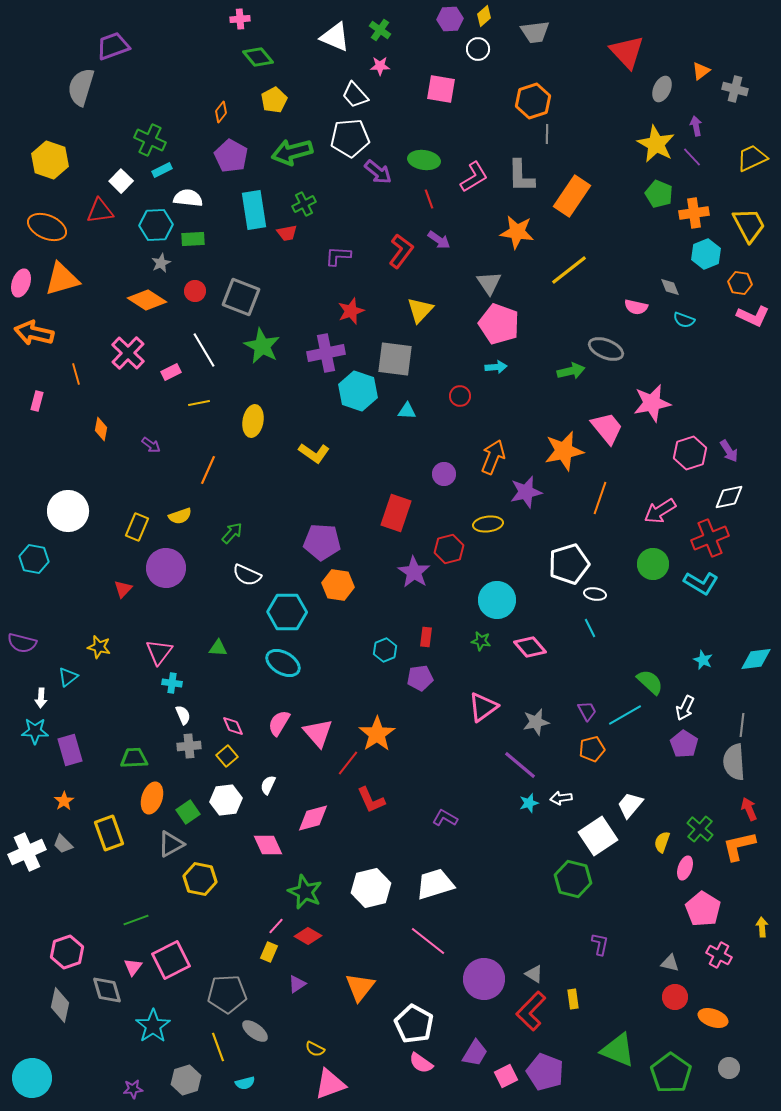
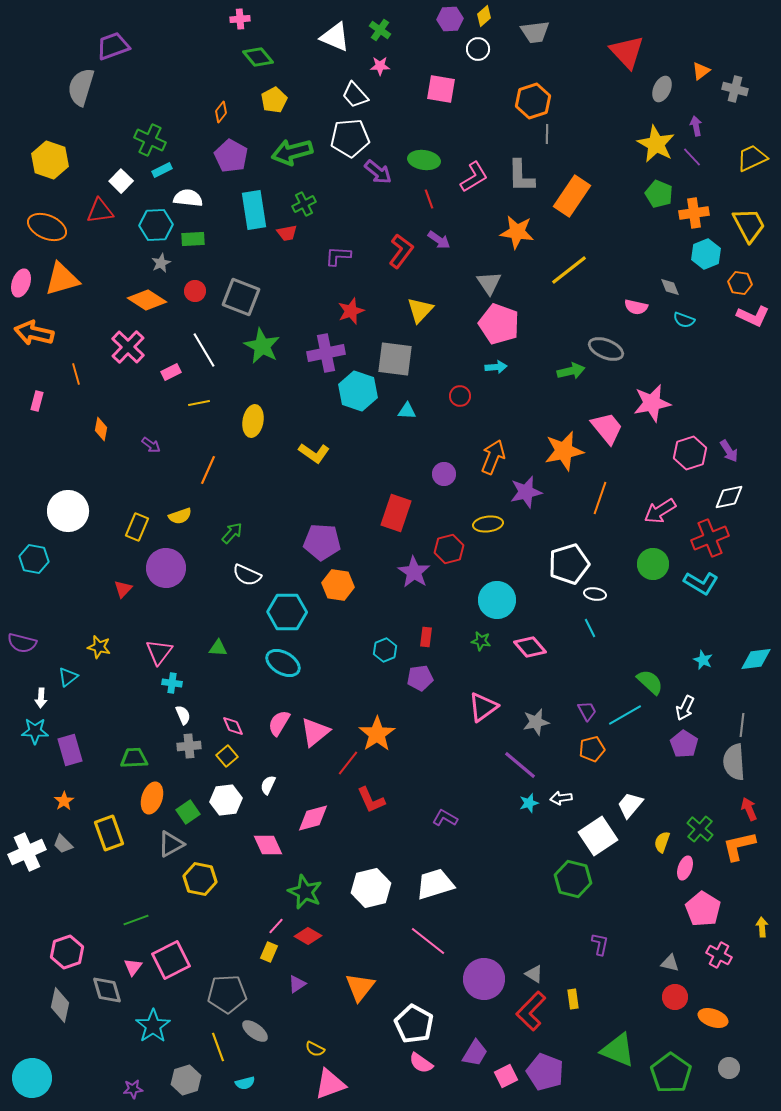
pink cross at (128, 353): moved 6 px up
pink triangle at (318, 733): moved 3 px left, 1 px up; rotated 32 degrees clockwise
